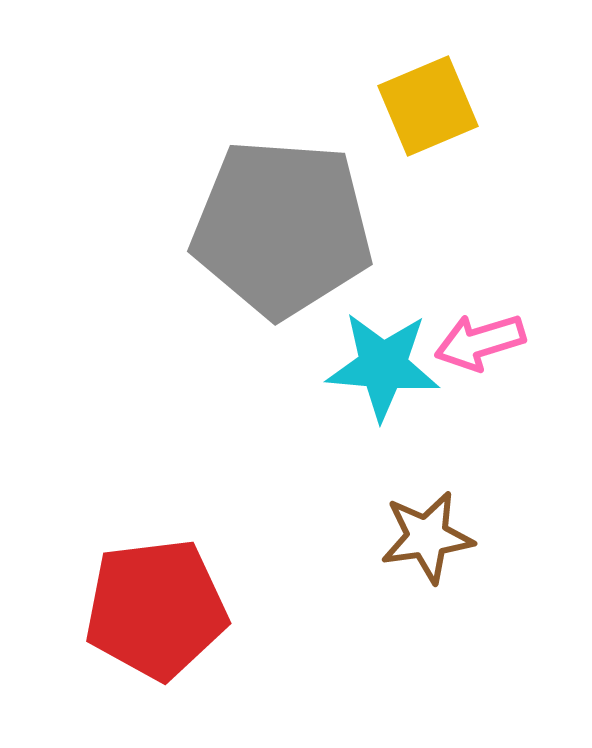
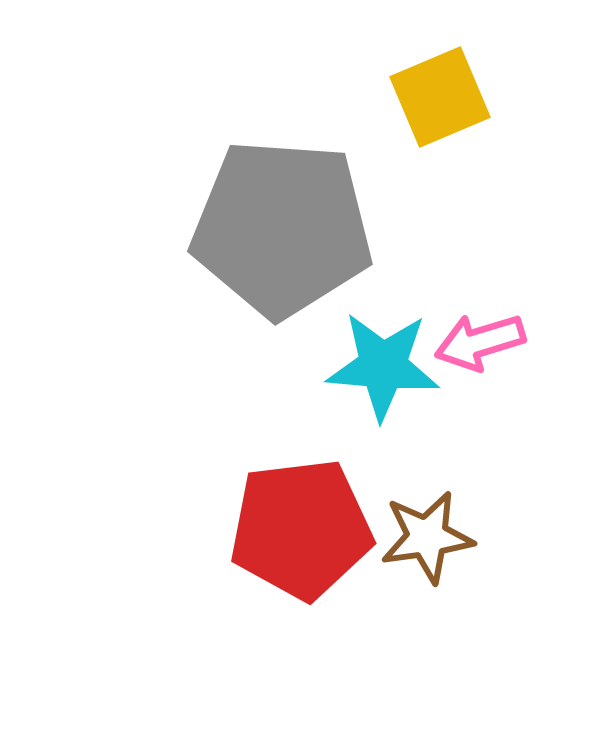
yellow square: moved 12 px right, 9 px up
red pentagon: moved 145 px right, 80 px up
